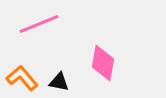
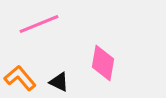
orange L-shape: moved 2 px left
black triangle: rotated 15 degrees clockwise
